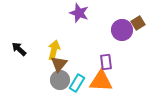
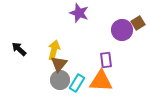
purple rectangle: moved 2 px up
